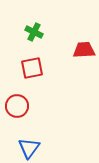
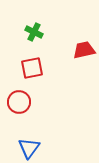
red trapezoid: rotated 10 degrees counterclockwise
red circle: moved 2 px right, 4 px up
